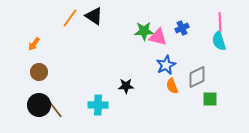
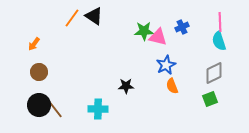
orange line: moved 2 px right
blue cross: moved 1 px up
gray diamond: moved 17 px right, 4 px up
green square: rotated 21 degrees counterclockwise
cyan cross: moved 4 px down
